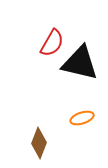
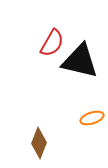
black triangle: moved 2 px up
orange ellipse: moved 10 px right
